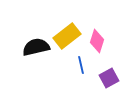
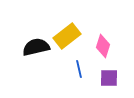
pink diamond: moved 6 px right, 5 px down
blue line: moved 2 px left, 4 px down
purple square: rotated 30 degrees clockwise
